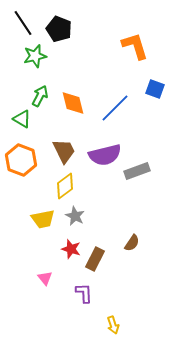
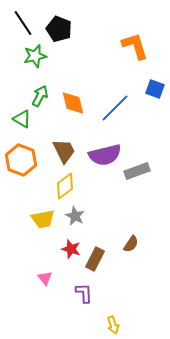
brown semicircle: moved 1 px left, 1 px down
